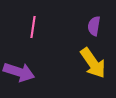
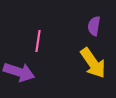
pink line: moved 5 px right, 14 px down
